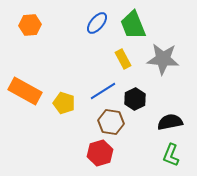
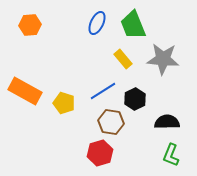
blue ellipse: rotated 15 degrees counterclockwise
yellow rectangle: rotated 12 degrees counterclockwise
black semicircle: moved 3 px left; rotated 10 degrees clockwise
